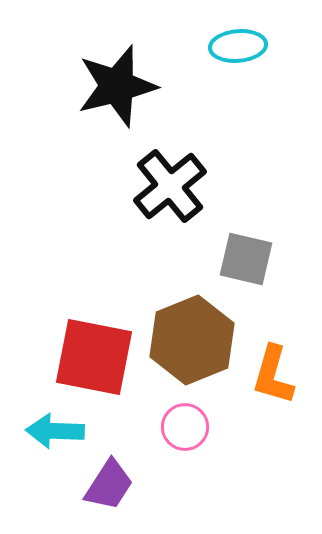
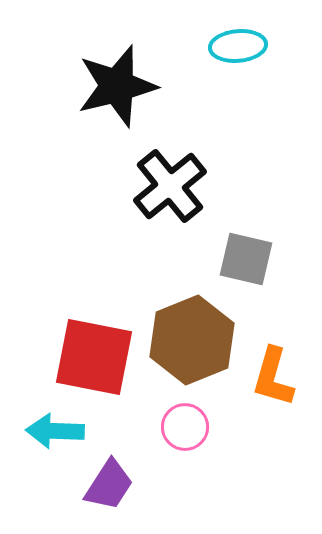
orange L-shape: moved 2 px down
